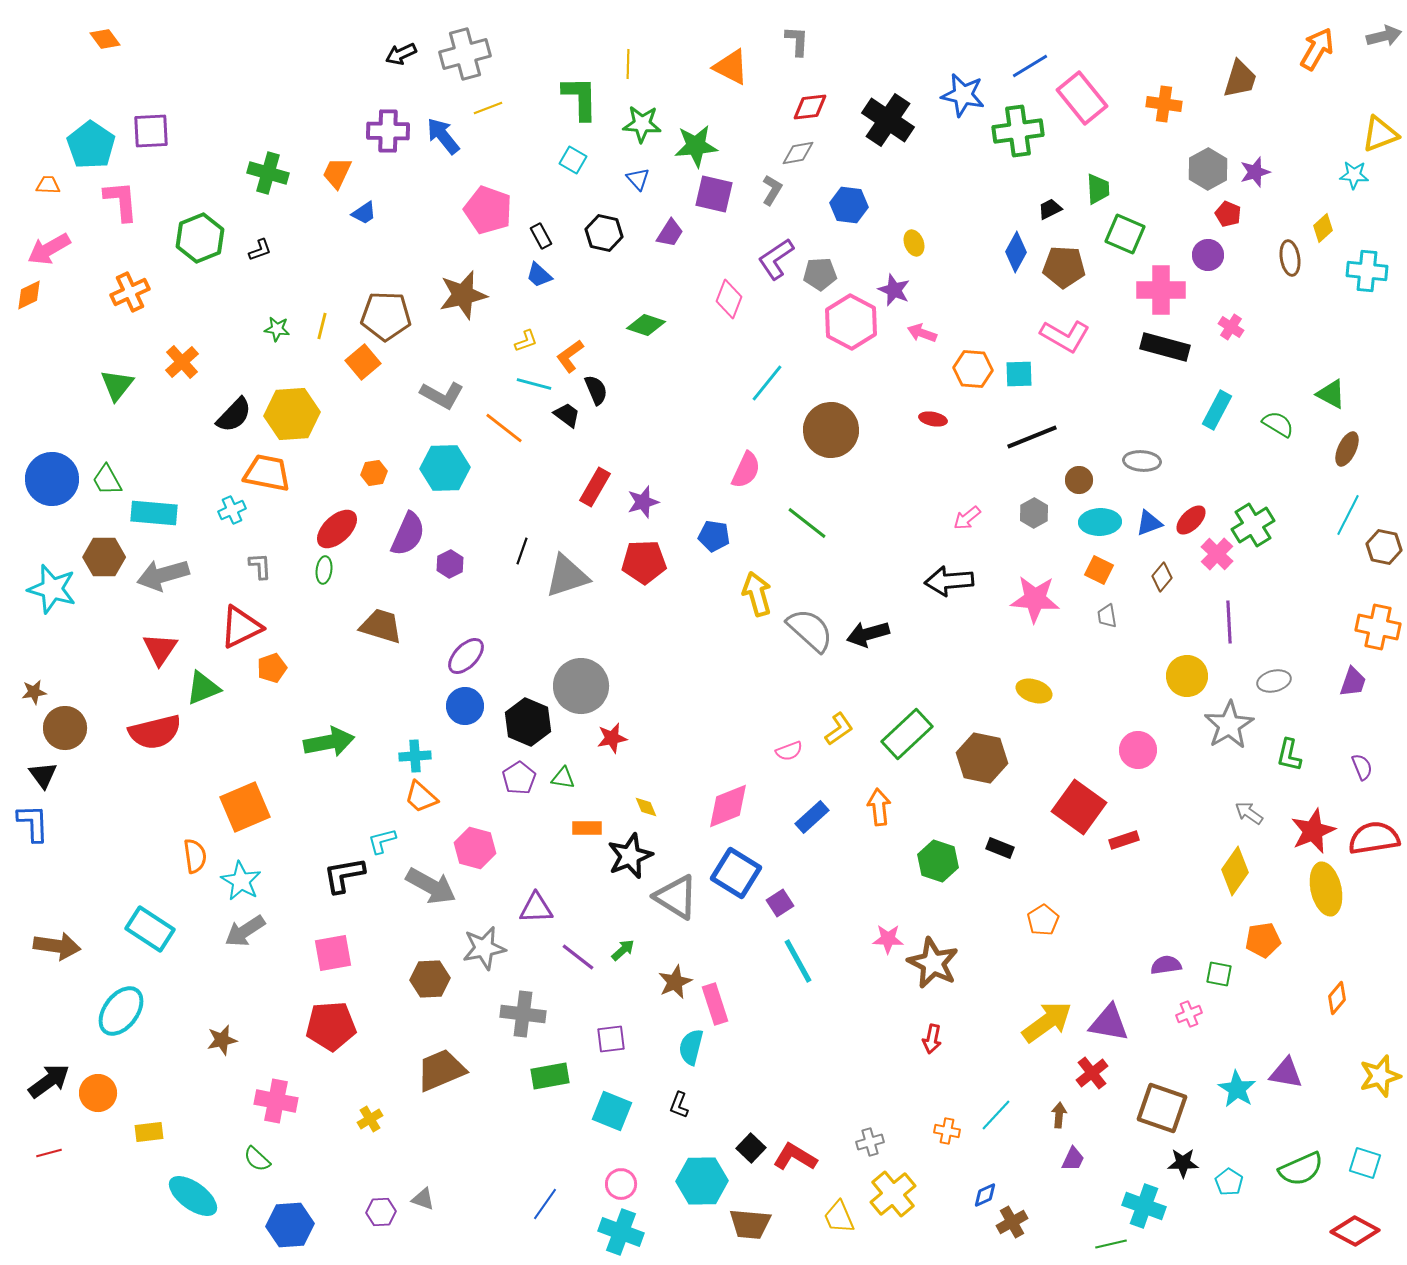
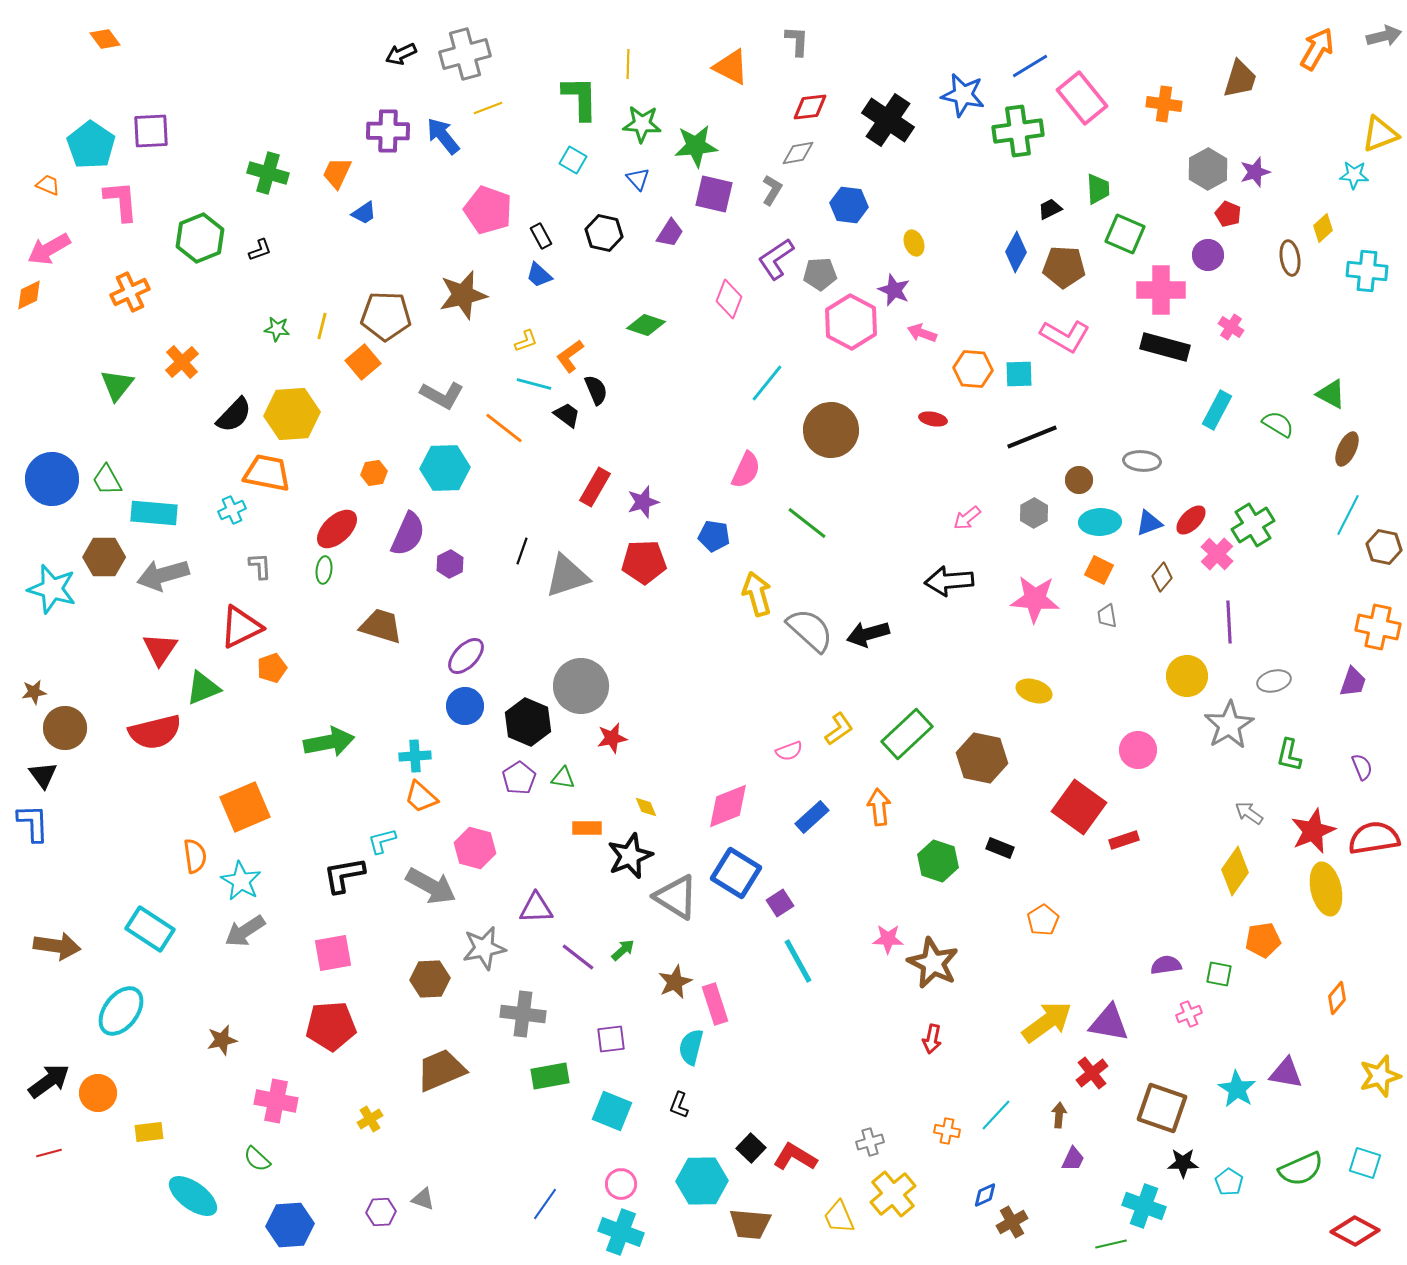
orange trapezoid at (48, 185): rotated 20 degrees clockwise
